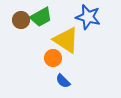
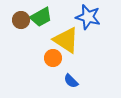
blue semicircle: moved 8 px right
